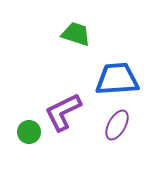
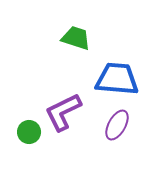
green trapezoid: moved 4 px down
blue trapezoid: rotated 9 degrees clockwise
